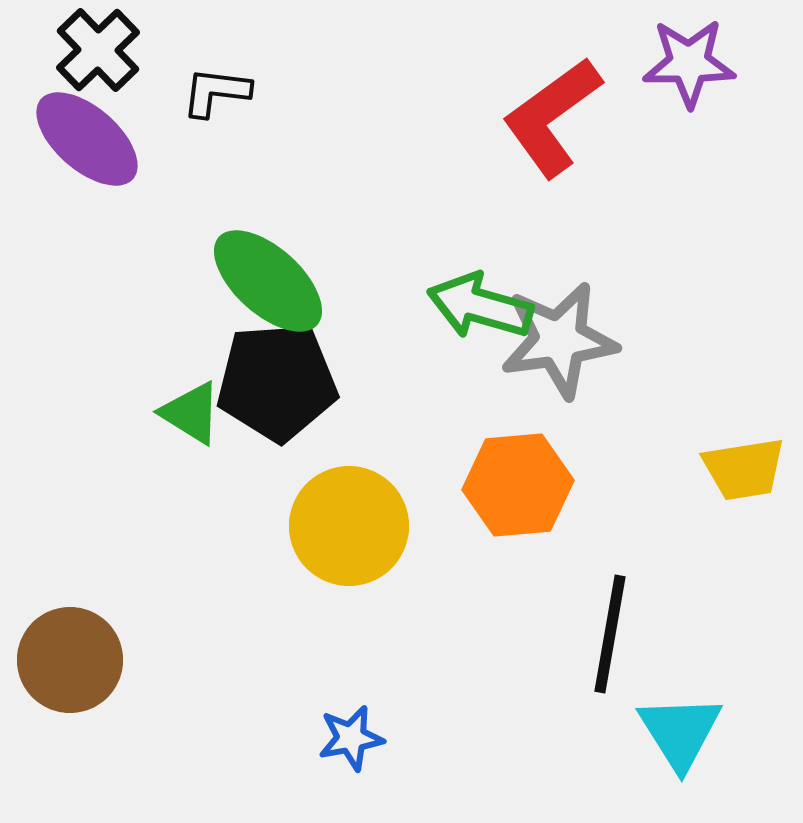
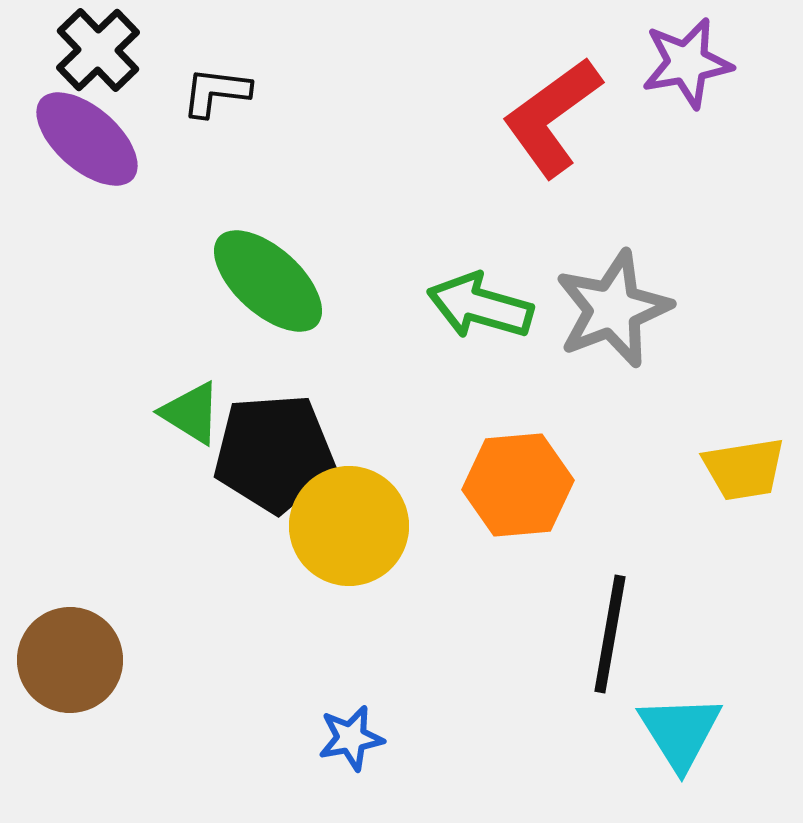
purple star: moved 2 px left; rotated 10 degrees counterclockwise
gray star: moved 54 px right, 31 px up; rotated 13 degrees counterclockwise
black pentagon: moved 3 px left, 71 px down
